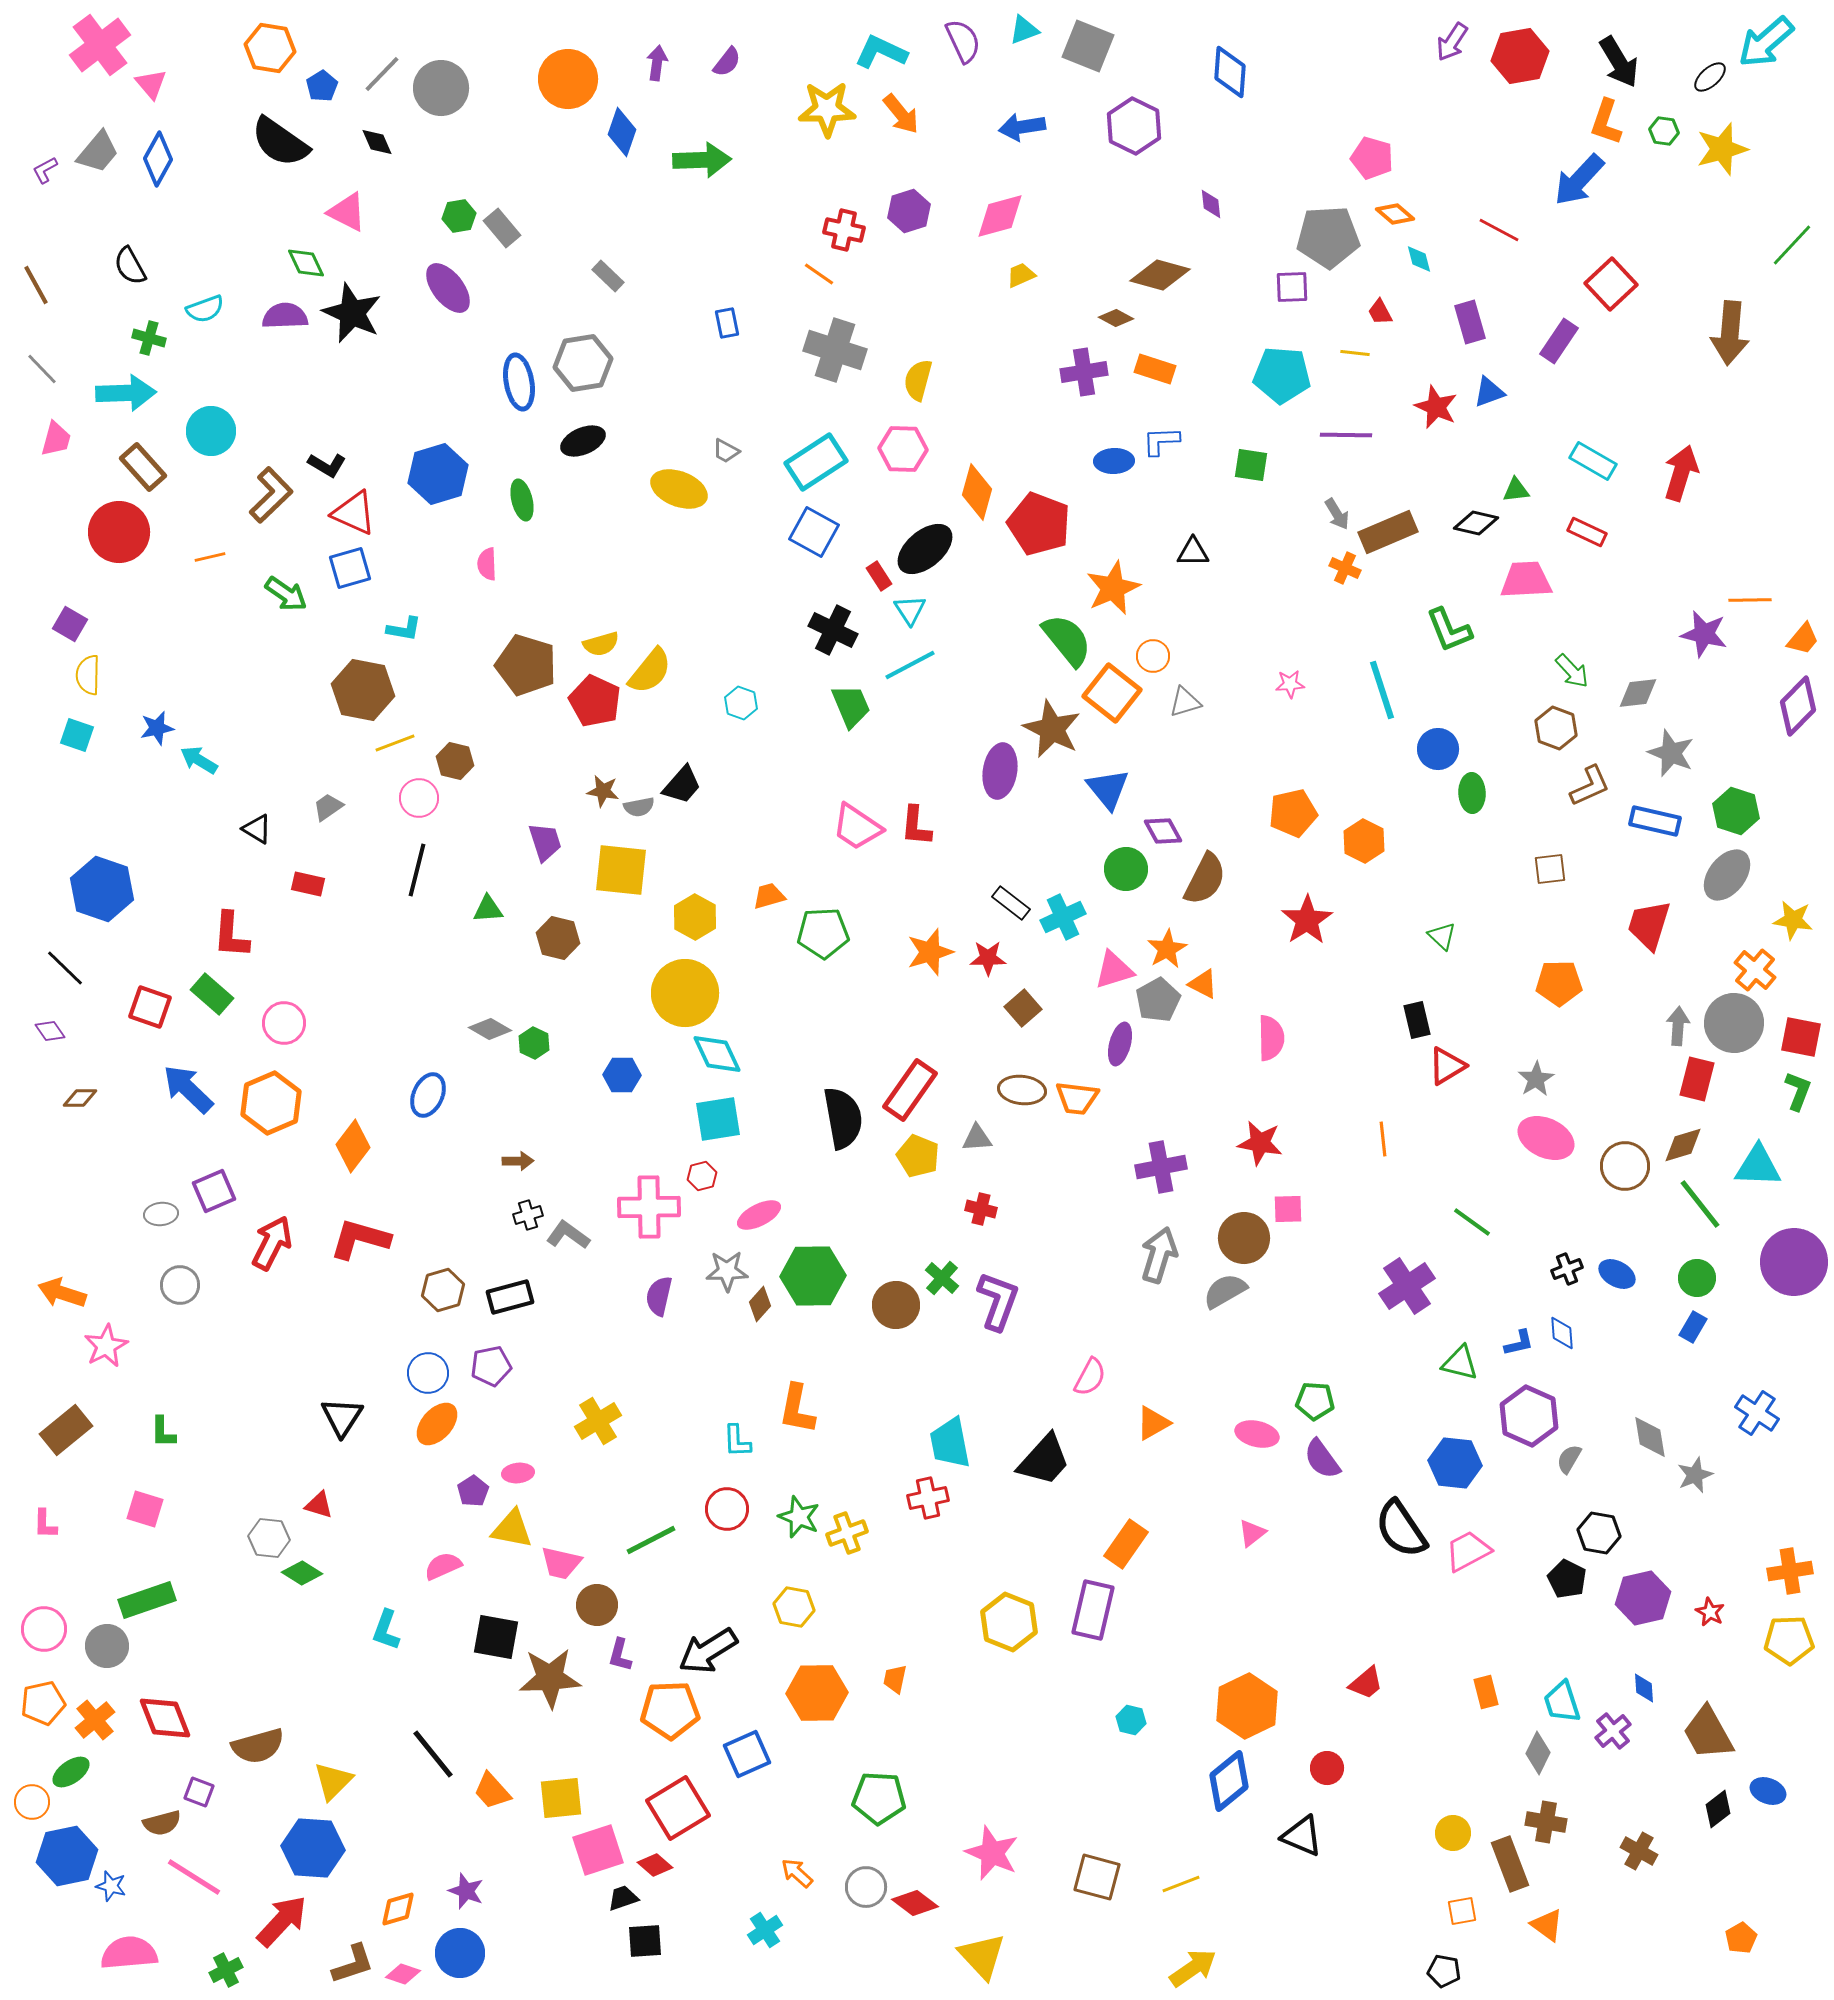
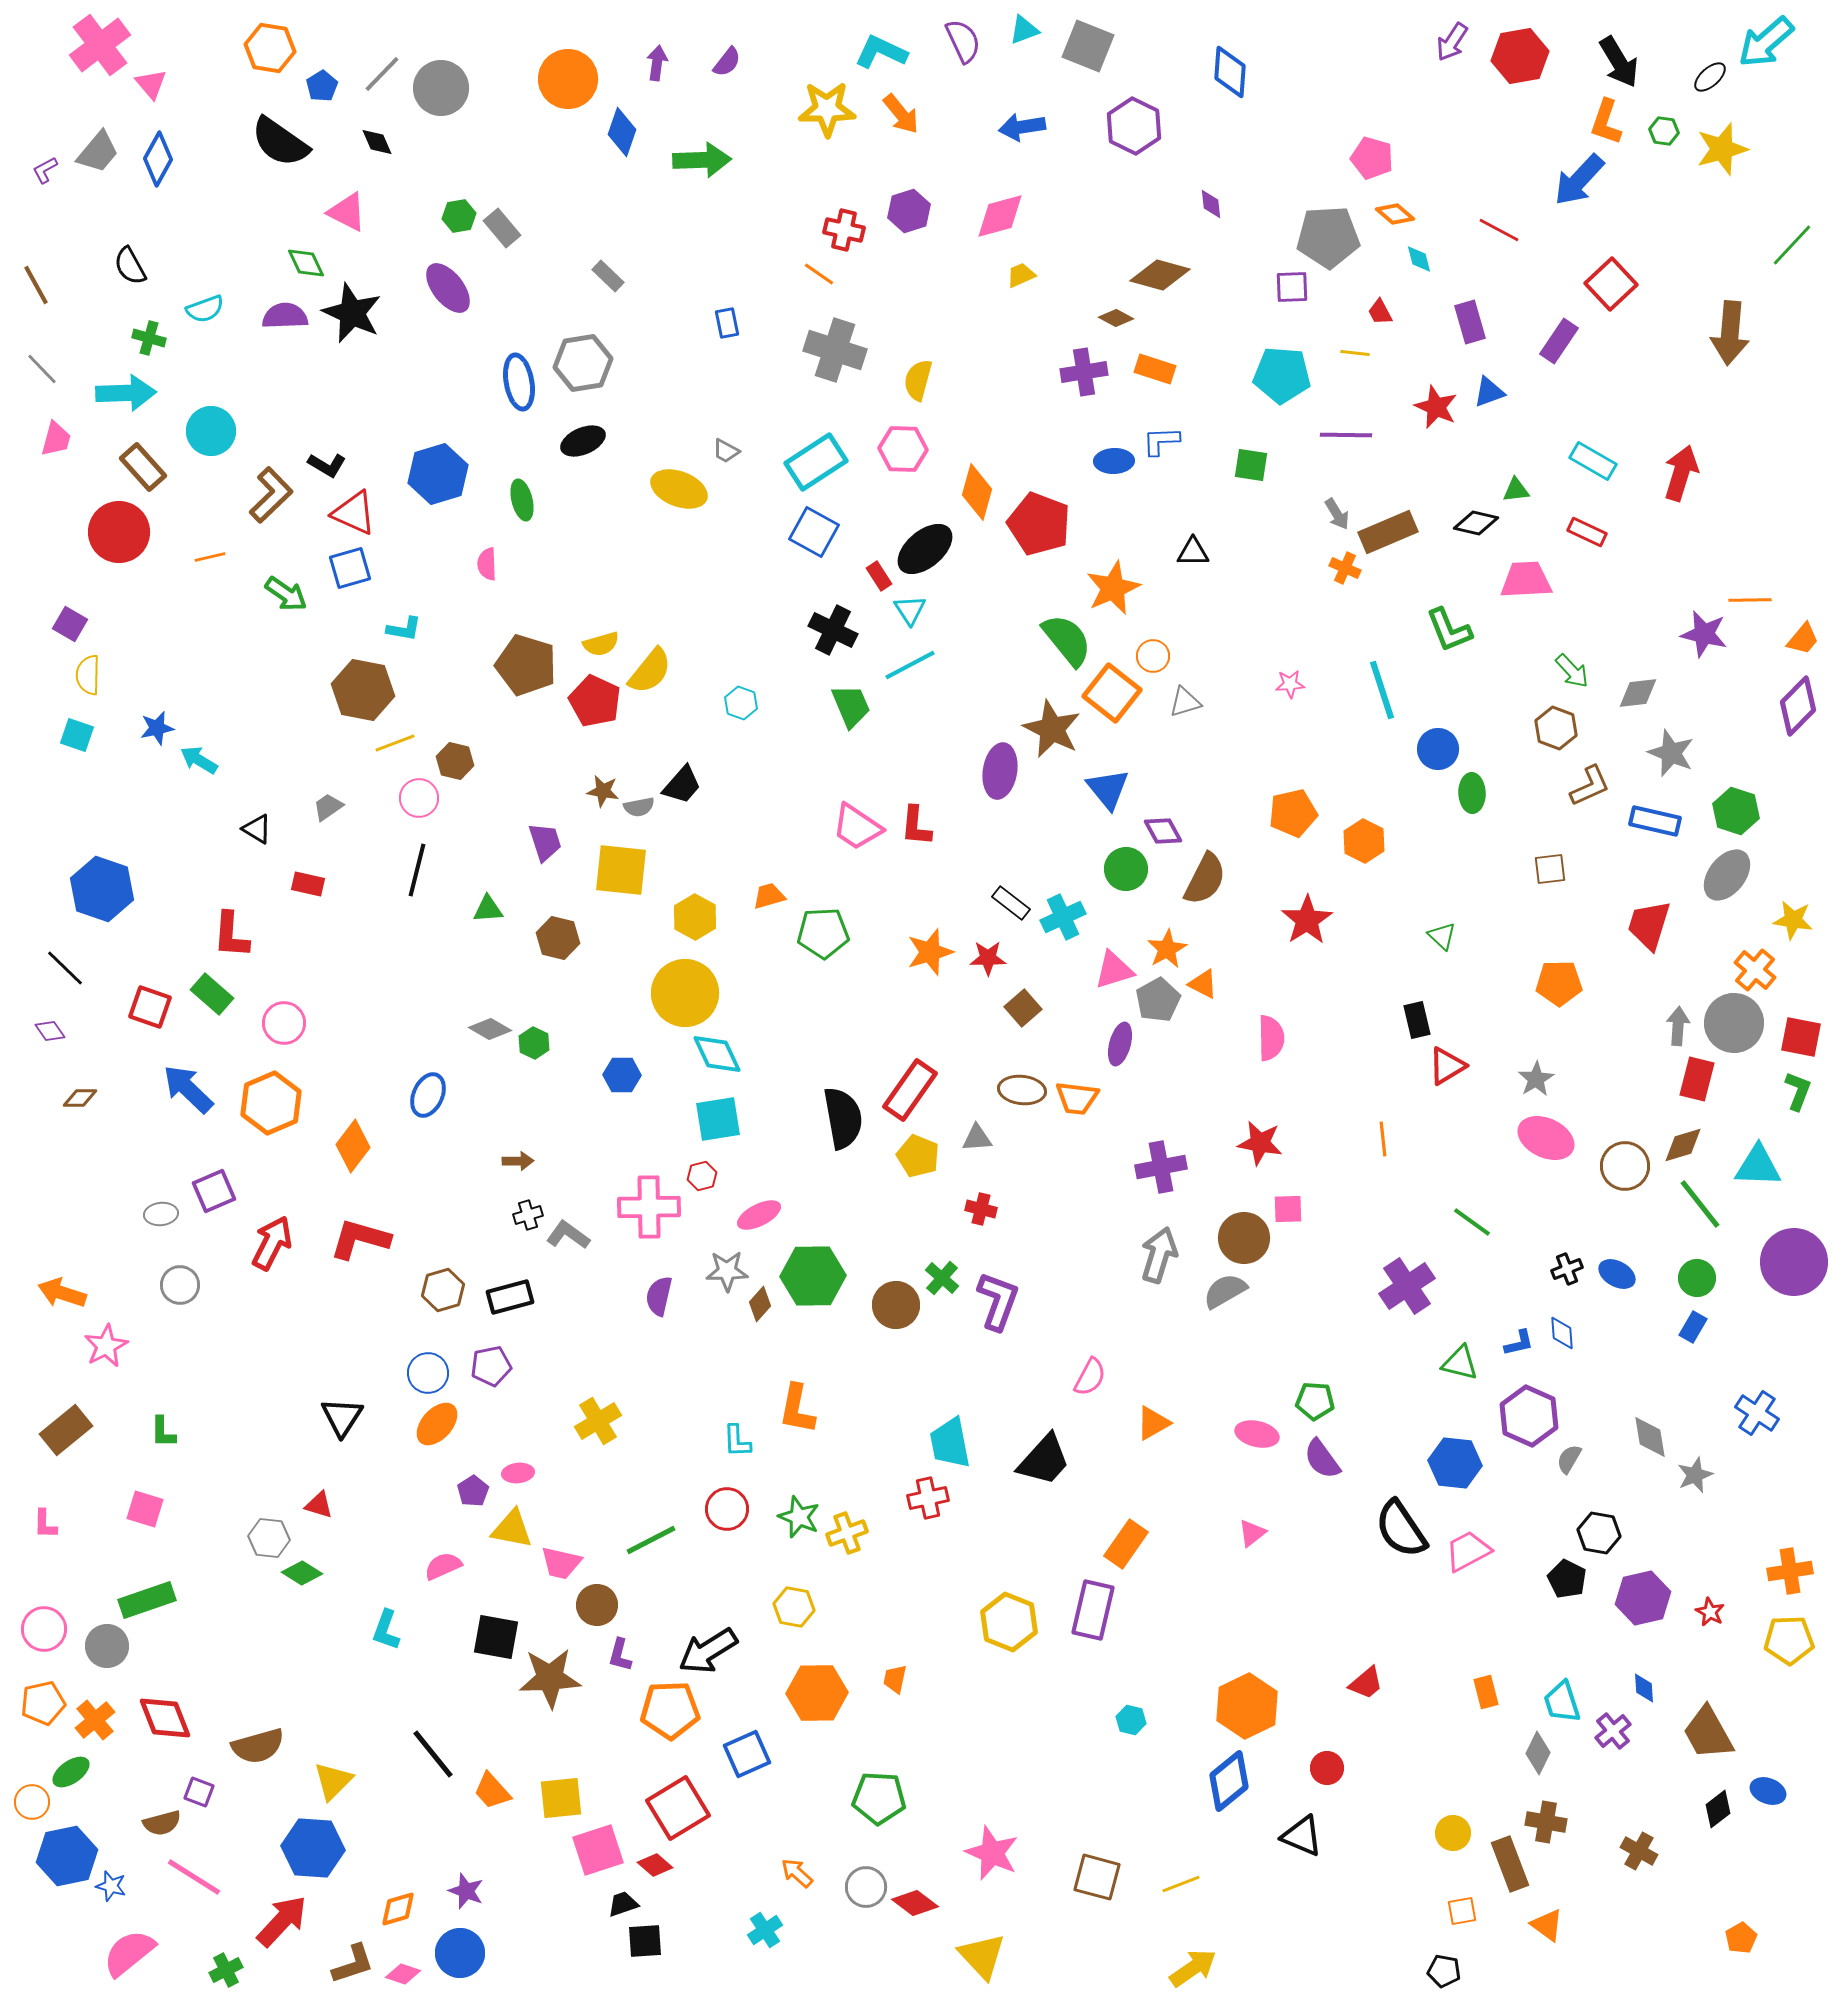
black trapezoid at (623, 1898): moved 6 px down
pink semicircle at (129, 1953): rotated 34 degrees counterclockwise
